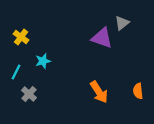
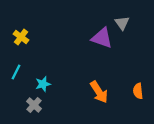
gray triangle: rotated 28 degrees counterclockwise
cyan star: moved 23 px down
gray cross: moved 5 px right, 11 px down
